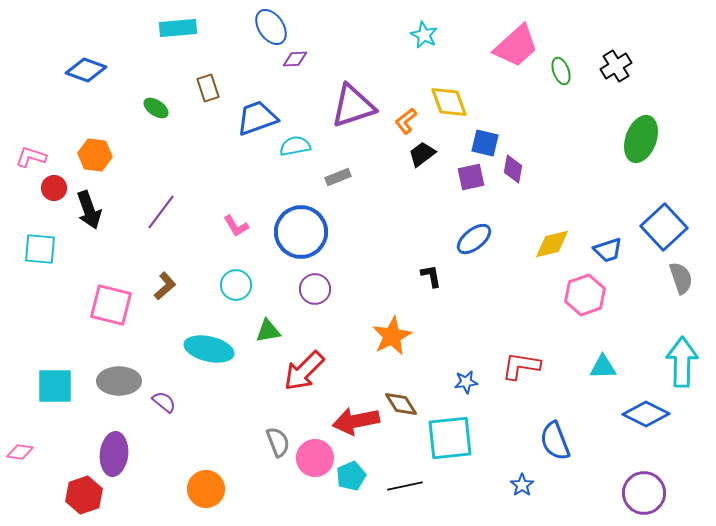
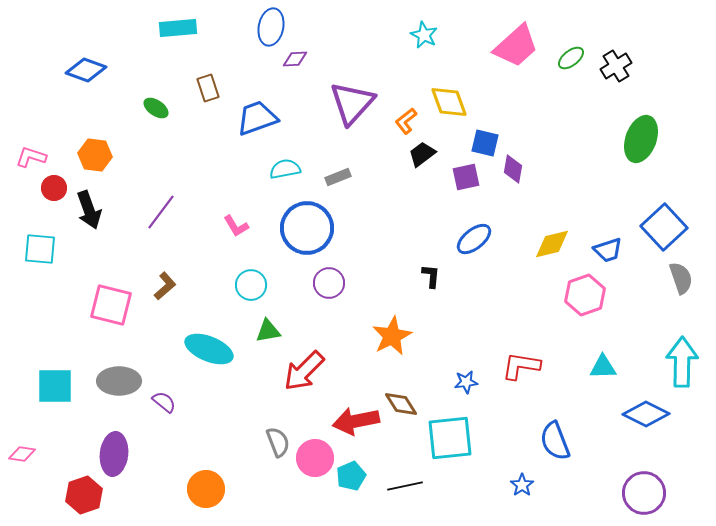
blue ellipse at (271, 27): rotated 45 degrees clockwise
green ellipse at (561, 71): moved 10 px right, 13 px up; rotated 72 degrees clockwise
purple triangle at (353, 106): moved 1 px left, 3 px up; rotated 30 degrees counterclockwise
cyan semicircle at (295, 146): moved 10 px left, 23 px down
purple square at (471, 177): moved 5 px left
blue circle at (301, 232): moved 6 px right, 4 px up
black L-shape at (431, 276): rotated 15 degrees clockwise
cyan circle at (236, 285): moved 15 px right
purple circle at (315, 289): moved 14 px right, 6 px up
cyan ellipse at (209, 349): rotated 9 degrees clockwise
pink diamond at (20, 452): moved 2 px right, 2 px down
